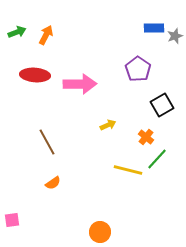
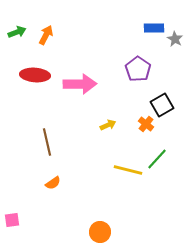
gray star: moved 3 px down; rotated 21 degrees counterclockwise
orange cross: moved 13 px up
brown line: rotated 16 degrees clockwise
